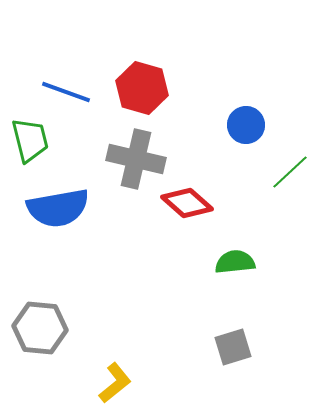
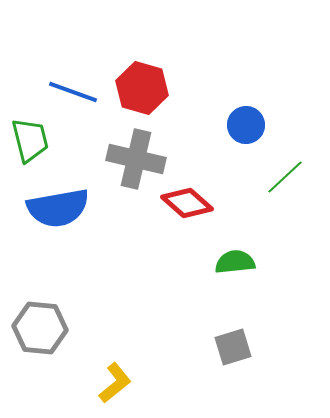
blue line: moved 7 px right
green line: moved 5 px left, 5 px down
